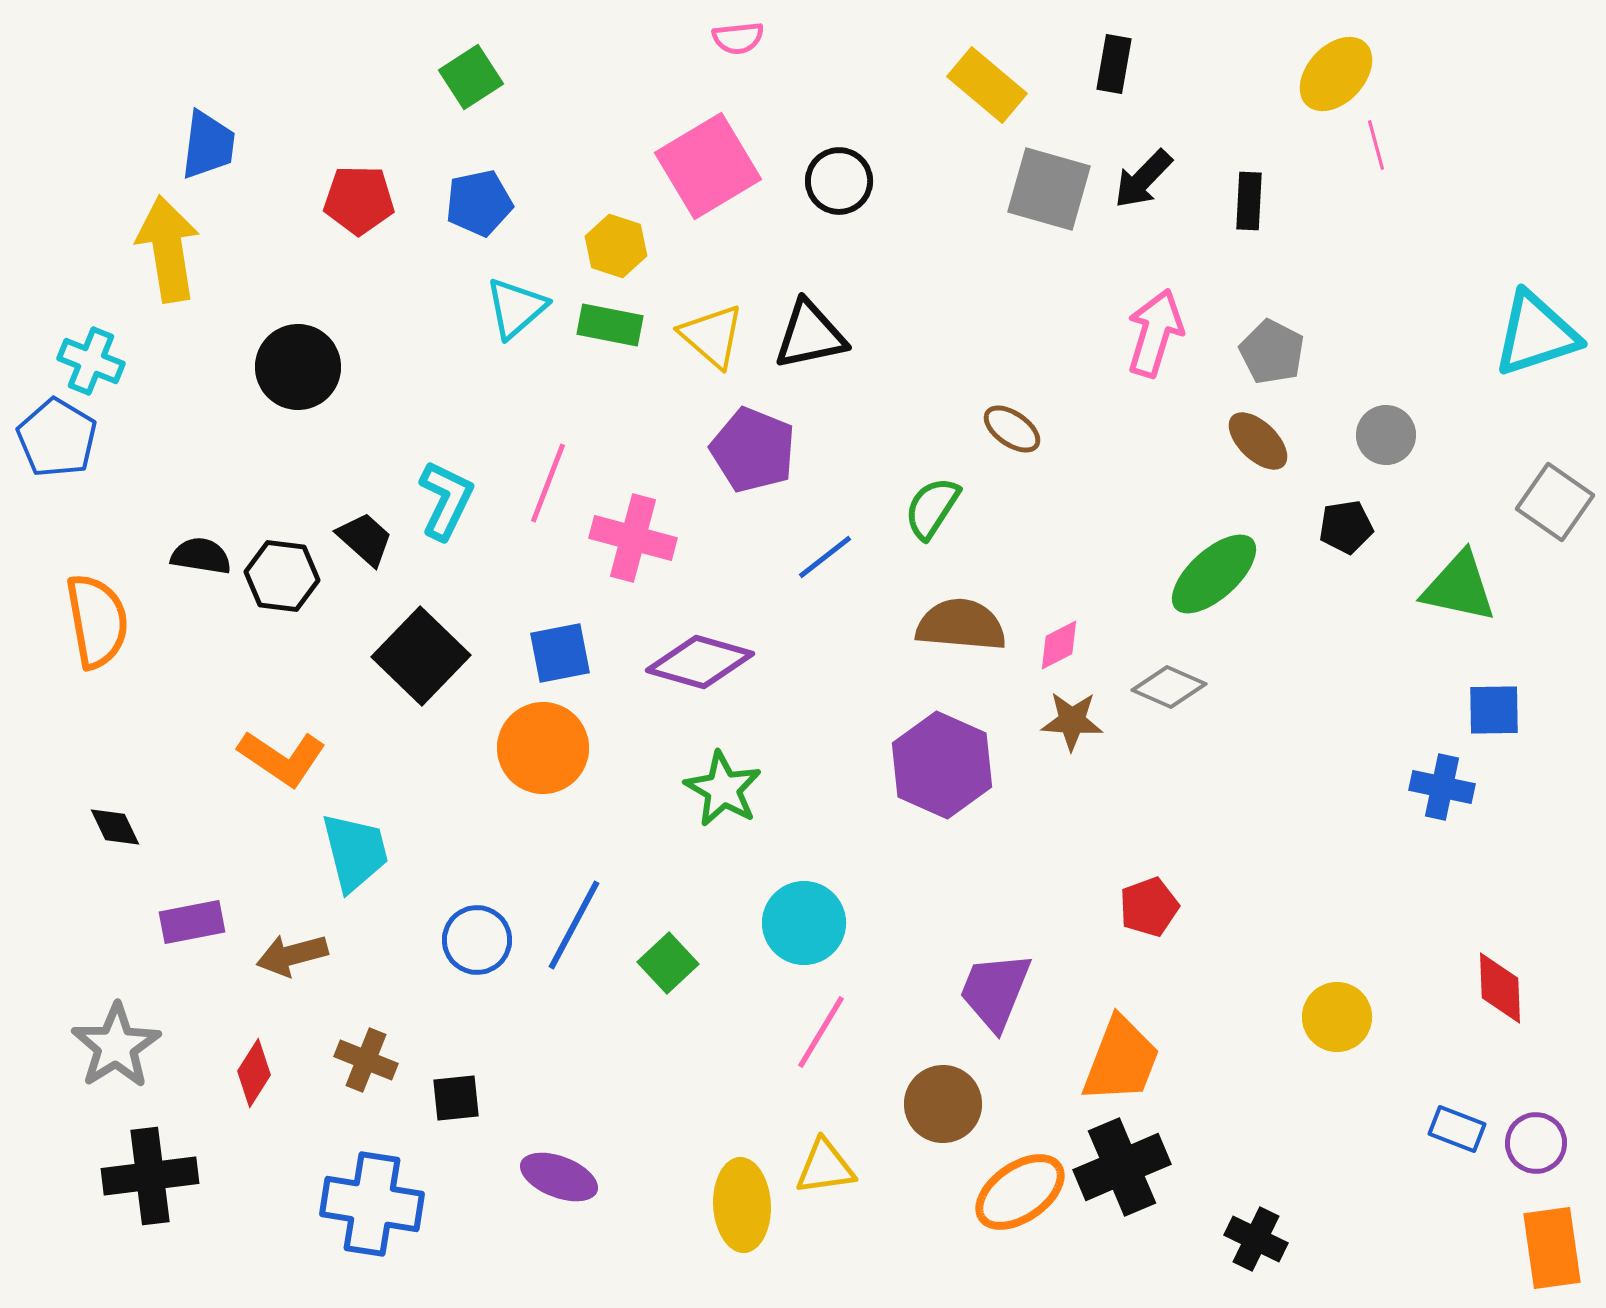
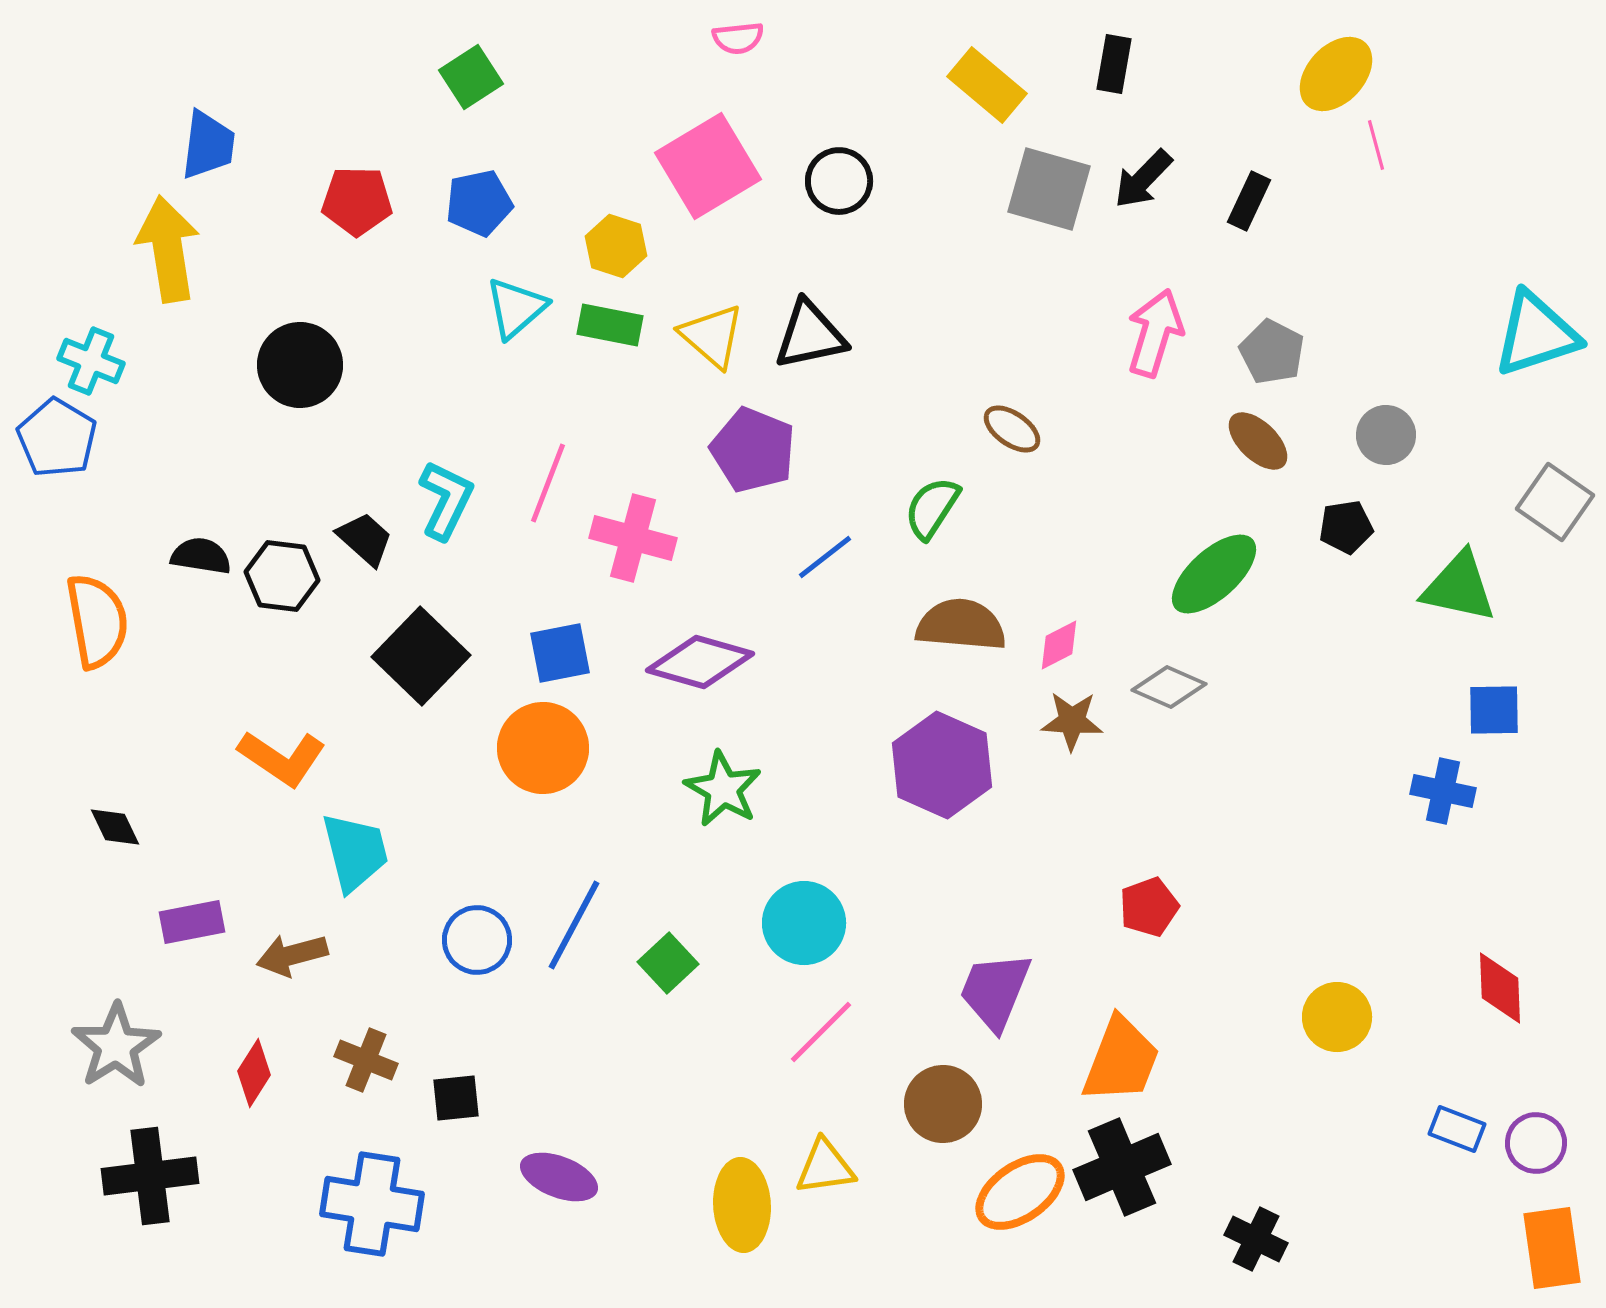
red pentagon at (359, 200): moved 2 px left, 1 px down
black rectangle at (1249, 201): rotated 22 degrees clockwise
black circle at (298, 367): moved 2 px right, 2 px up
blue cross at (1442, 787): moved 1 px right, 4 px down
pink line at (821, 1032): rotated 14 degrees clockwise
